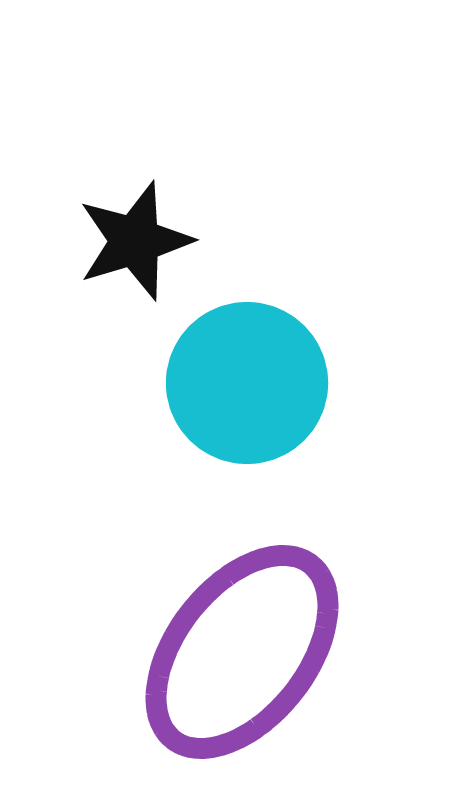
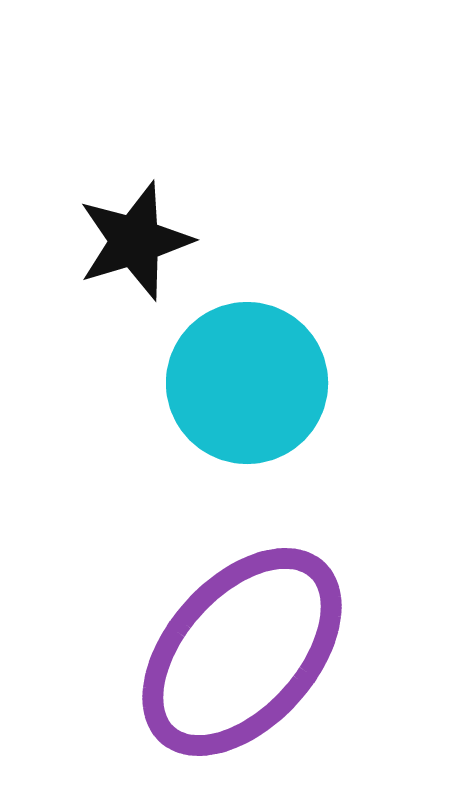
purple ellipse: rotated 4 degrees clockwise
